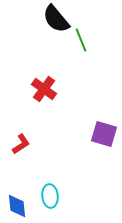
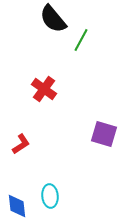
black semicircle: moved 3 px left
green line: rotated 50 degrees clockwise
